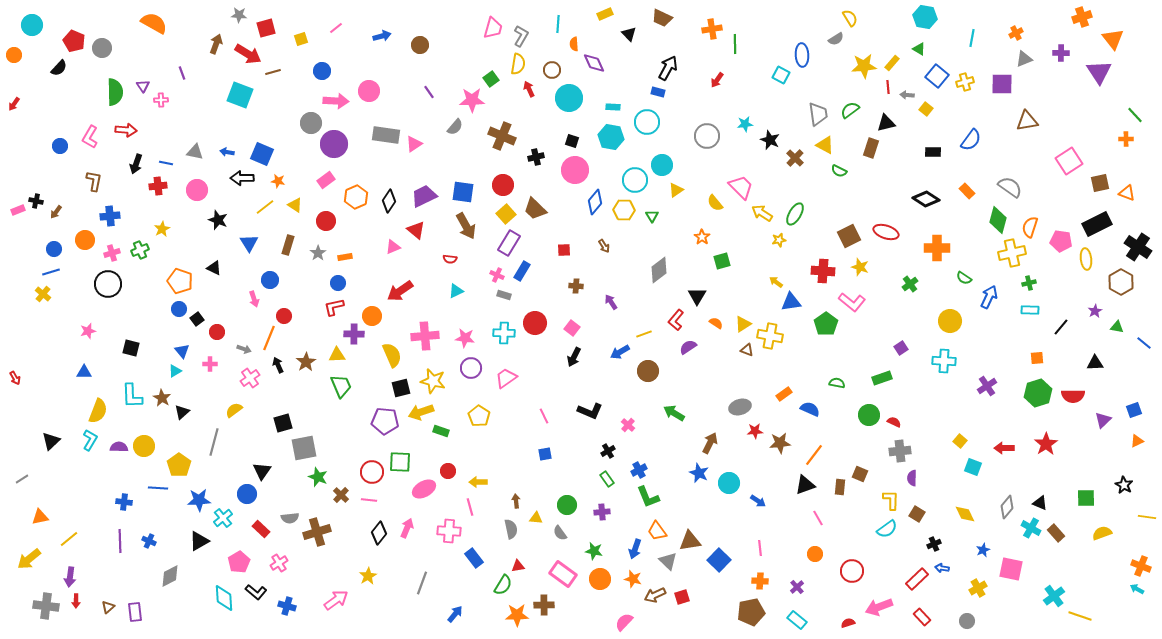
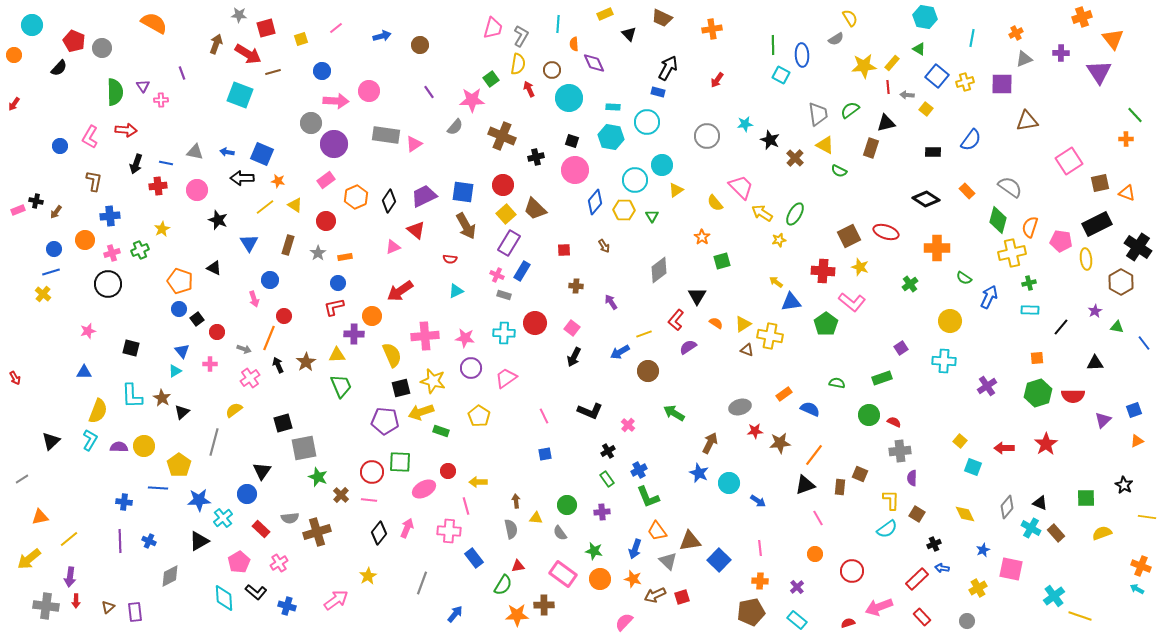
green line at (735, 44): moved 38 px right, 1 px down
blue line at (1144, 343): rotated 14 degrees clockwise
pink line at (470, 507): moved 4 px left, 1 px up
